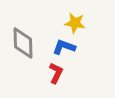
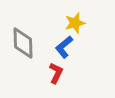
yellow star: rotated 25 degrees counterclockwise
blue L-shape: rotated 60 degrees counterclockwise
